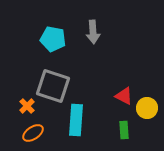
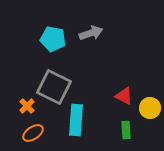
gray arrow: moved 2 px left, 1 px down; rotated 105 degrees counterclockwise
gray square: moved 1 px right, 1 px down; rotated 8 degrees clockwise
yellow circle: moved 3 px right
green rectangle: moved 2 px right
